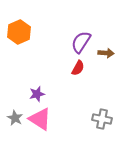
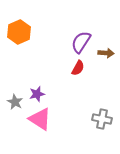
gray star: moved 16 px up
